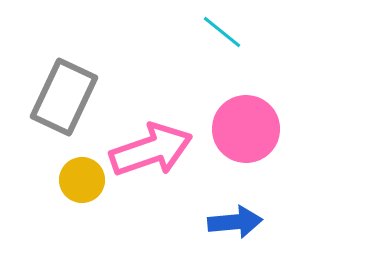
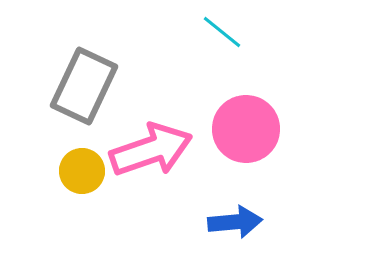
gray rectangle: moved 20 px right, 11 px up
yellow circle: moved 9 px up
